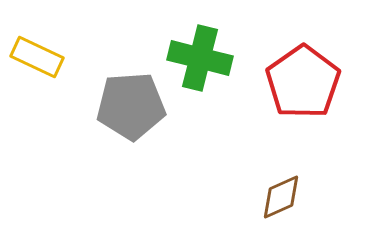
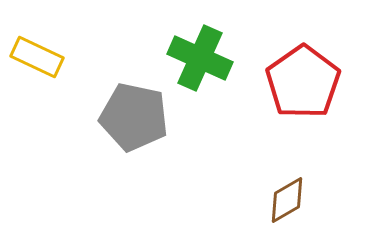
green cross: rotated 10 degrees clockwise
gray pentagon: moved 3 px right, 11 px down; rotated 16 degrees clockwise
brown diamond: moved 6 px right, 3 px down; rotated 6 degrees counterclockwise
